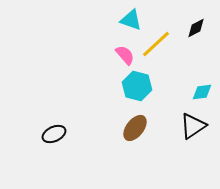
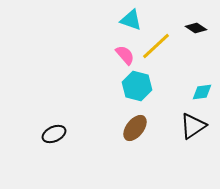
black diamond: rotated 60 degrees clockwise
yellow line: moved 2 px down
